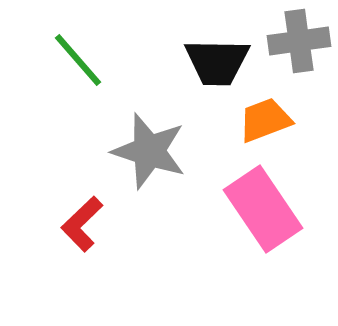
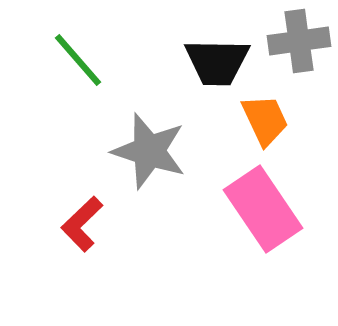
orange trapezoid: rotated 86 degrees clockwise
